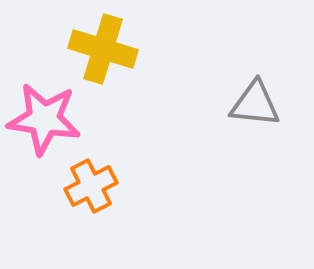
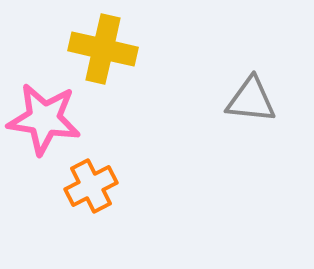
yellow cross: rotated 4 degrees counterclockwise
gray triangle: moved 4 px left, 4 px up
